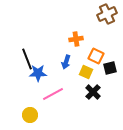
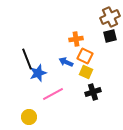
brown cross: moved 3 px right, 3 px down
orange square: moved 11 px left
blue arrow: rotated 96 degrees clockwise
black square: moved 32 px up
blue star: rotated 18 degrees counterclockwise
black cross: rotated 28 degrees clockwise
yellow circle: moved 1 px left, 2 px down
